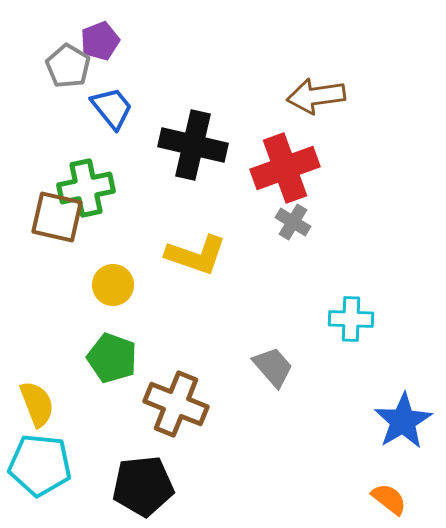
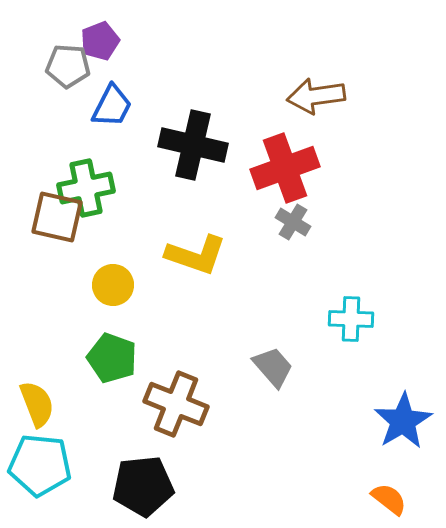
gray pentagon: rotated 27 degrees counterclockwise
blue trapezoid: moved 2 px up; rotated 66 degrees clockwise
